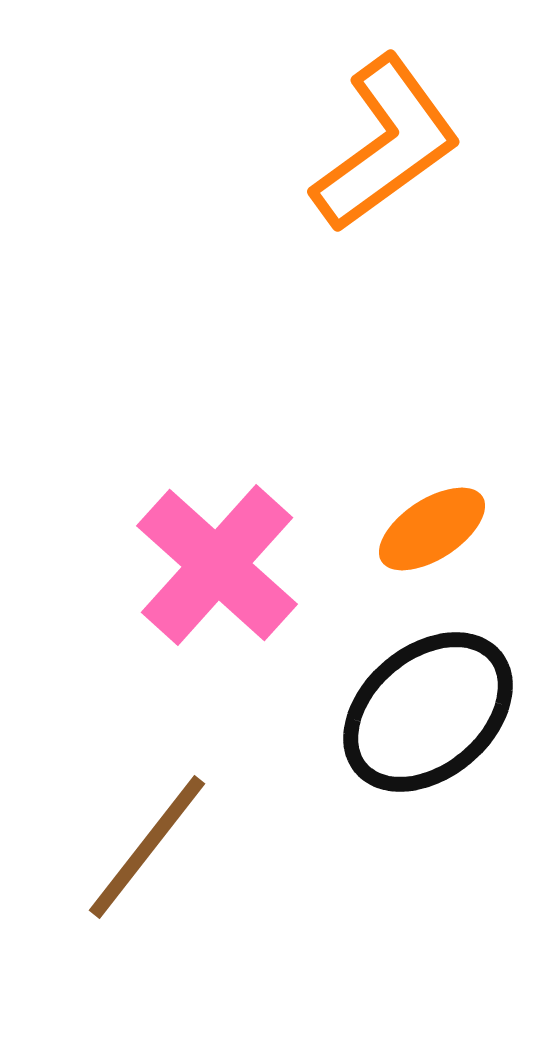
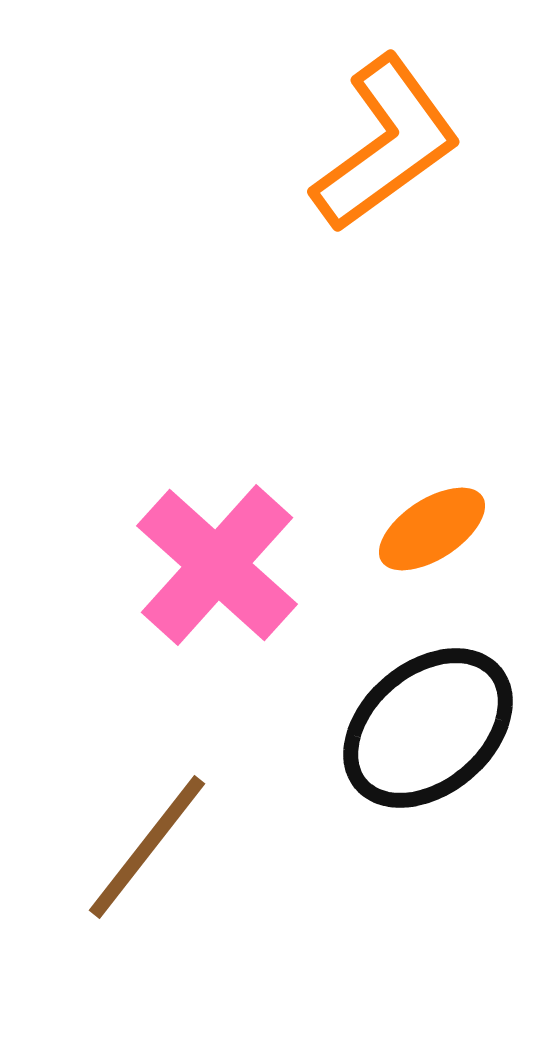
black ellipse: moved 16 px down
